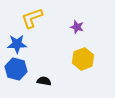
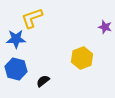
purple star: moved 28 px right
blue star: moved 1 px left, 5 px up
yellow hexagon: moved 1 px left, 1 px up
black semicircle: moved 1 px left; rotated 48 degrees counterclockwise
